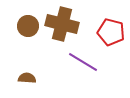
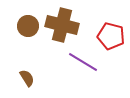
brown cross: moved 1 px down
red pentagon: moved 4 px down
brown semicircle: rotated 54 degrees clockwise
